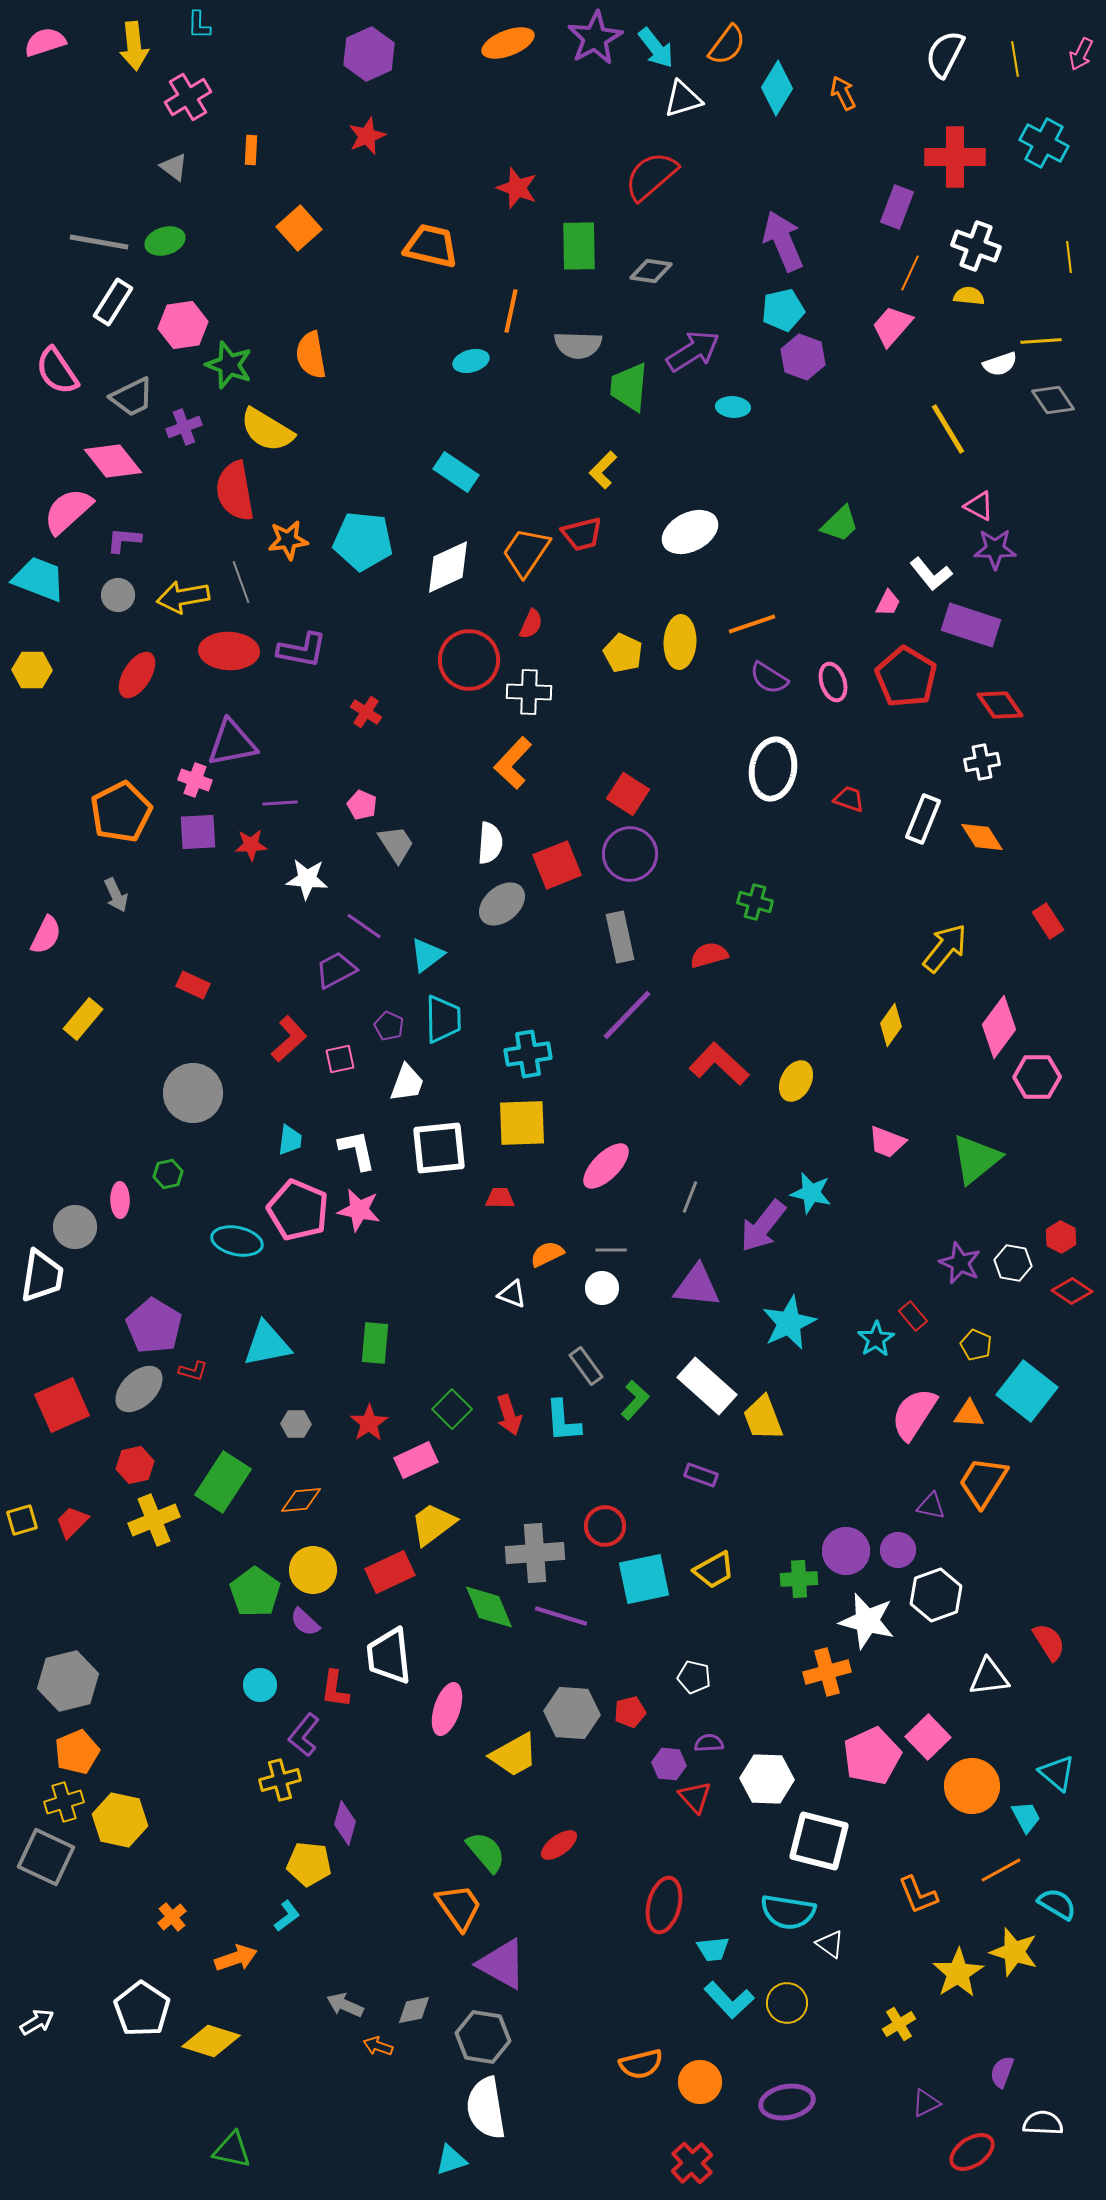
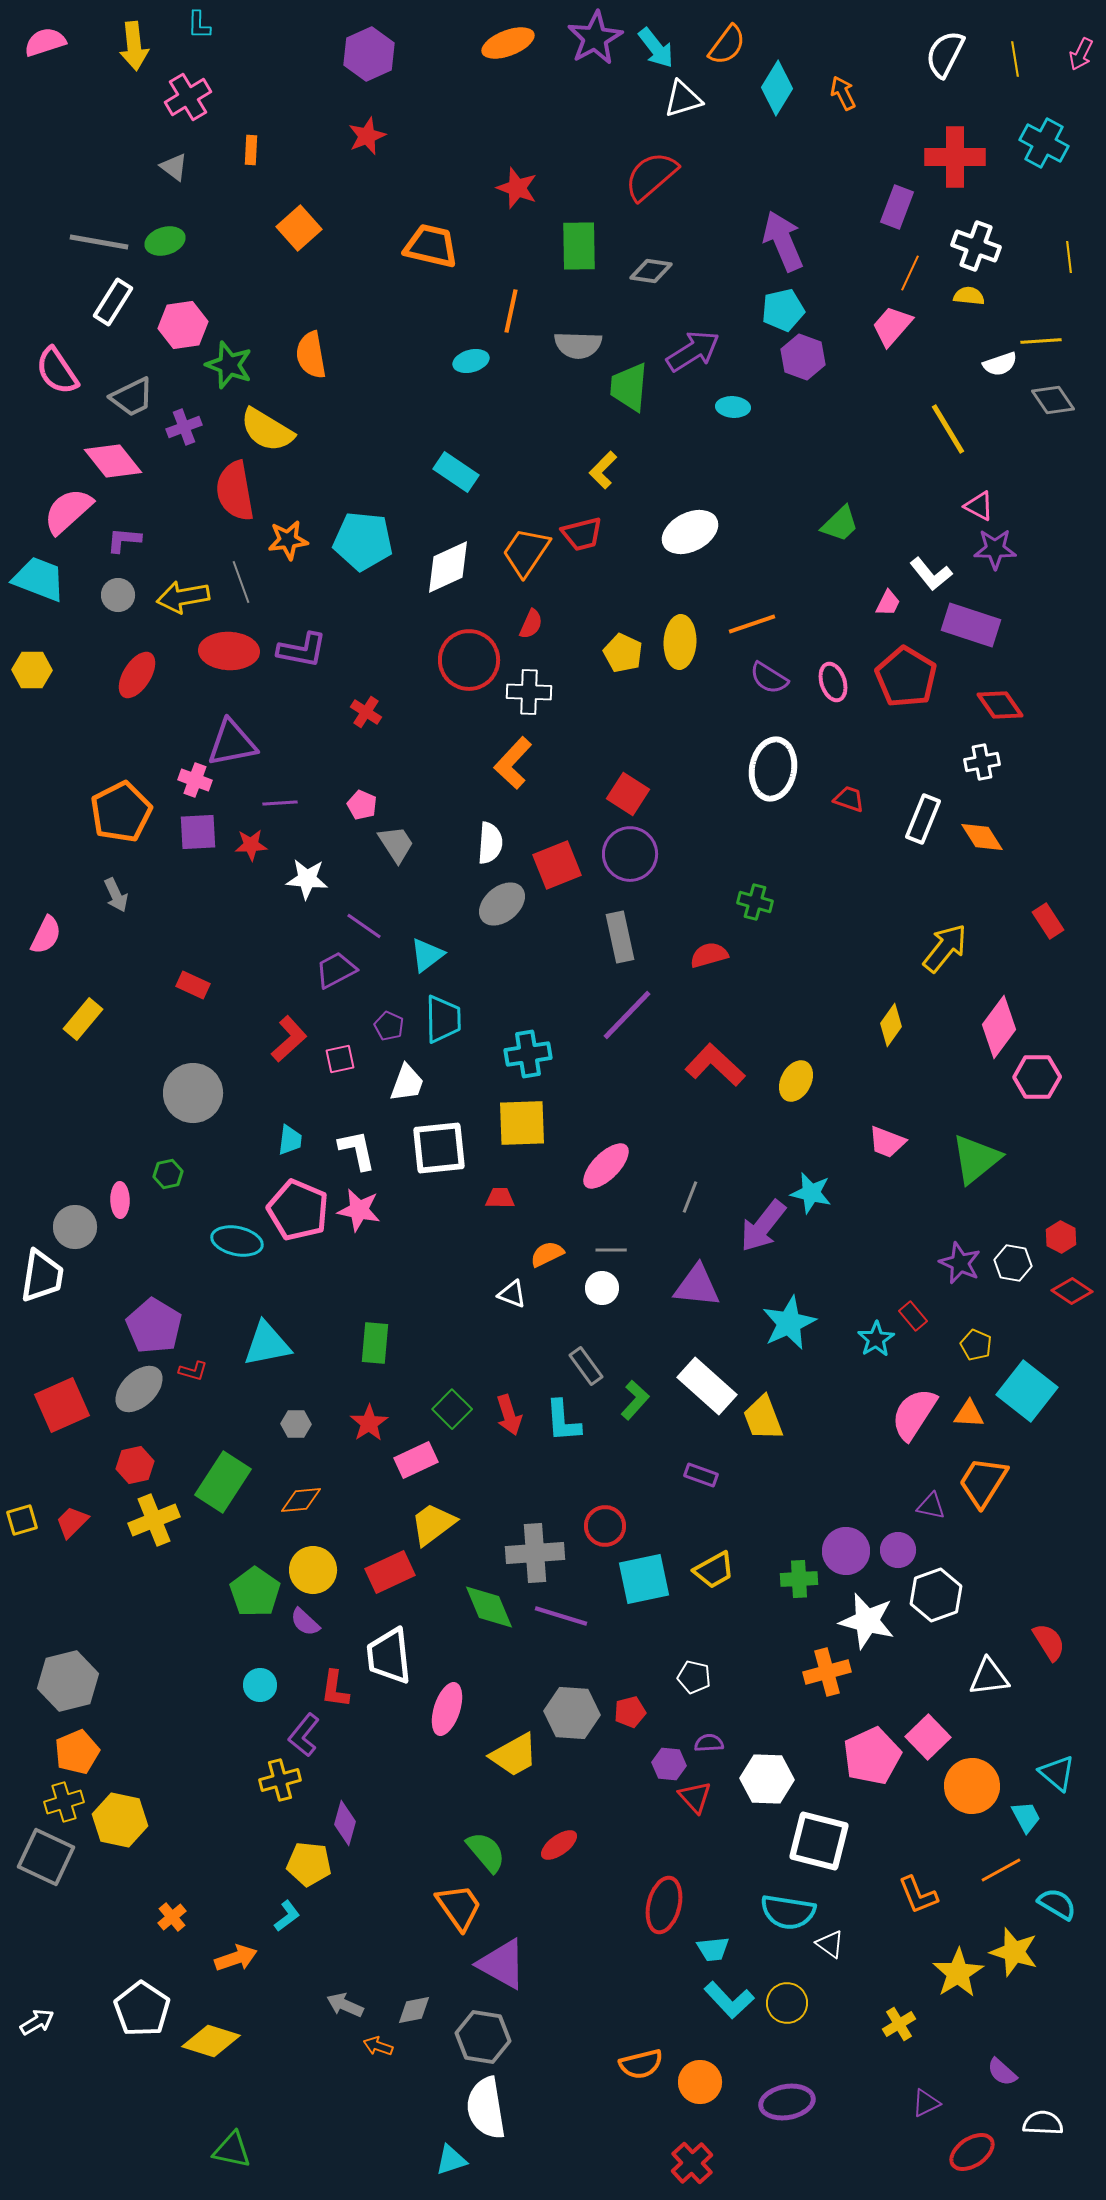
red L-shape at (719, 1064): moved 4 px left, 1 px down
purple semicircle at (1002, 2072): rotated 68 degrees counterclockwise
